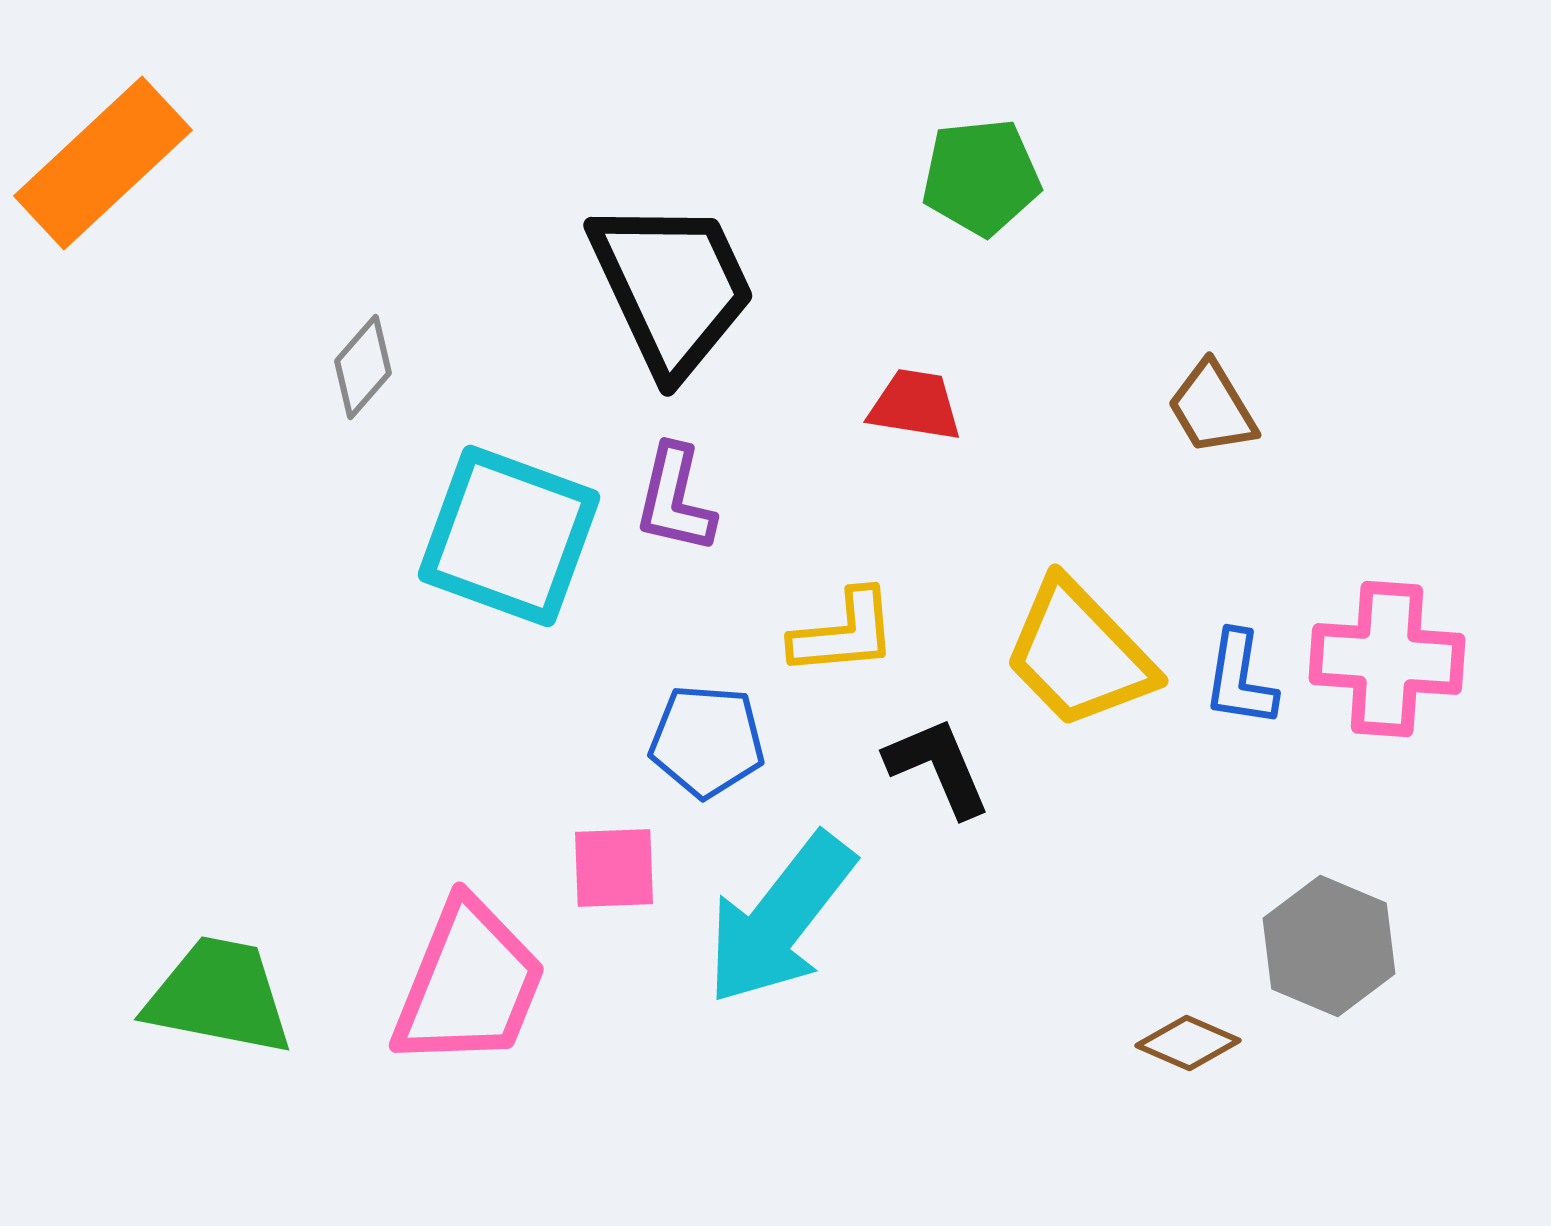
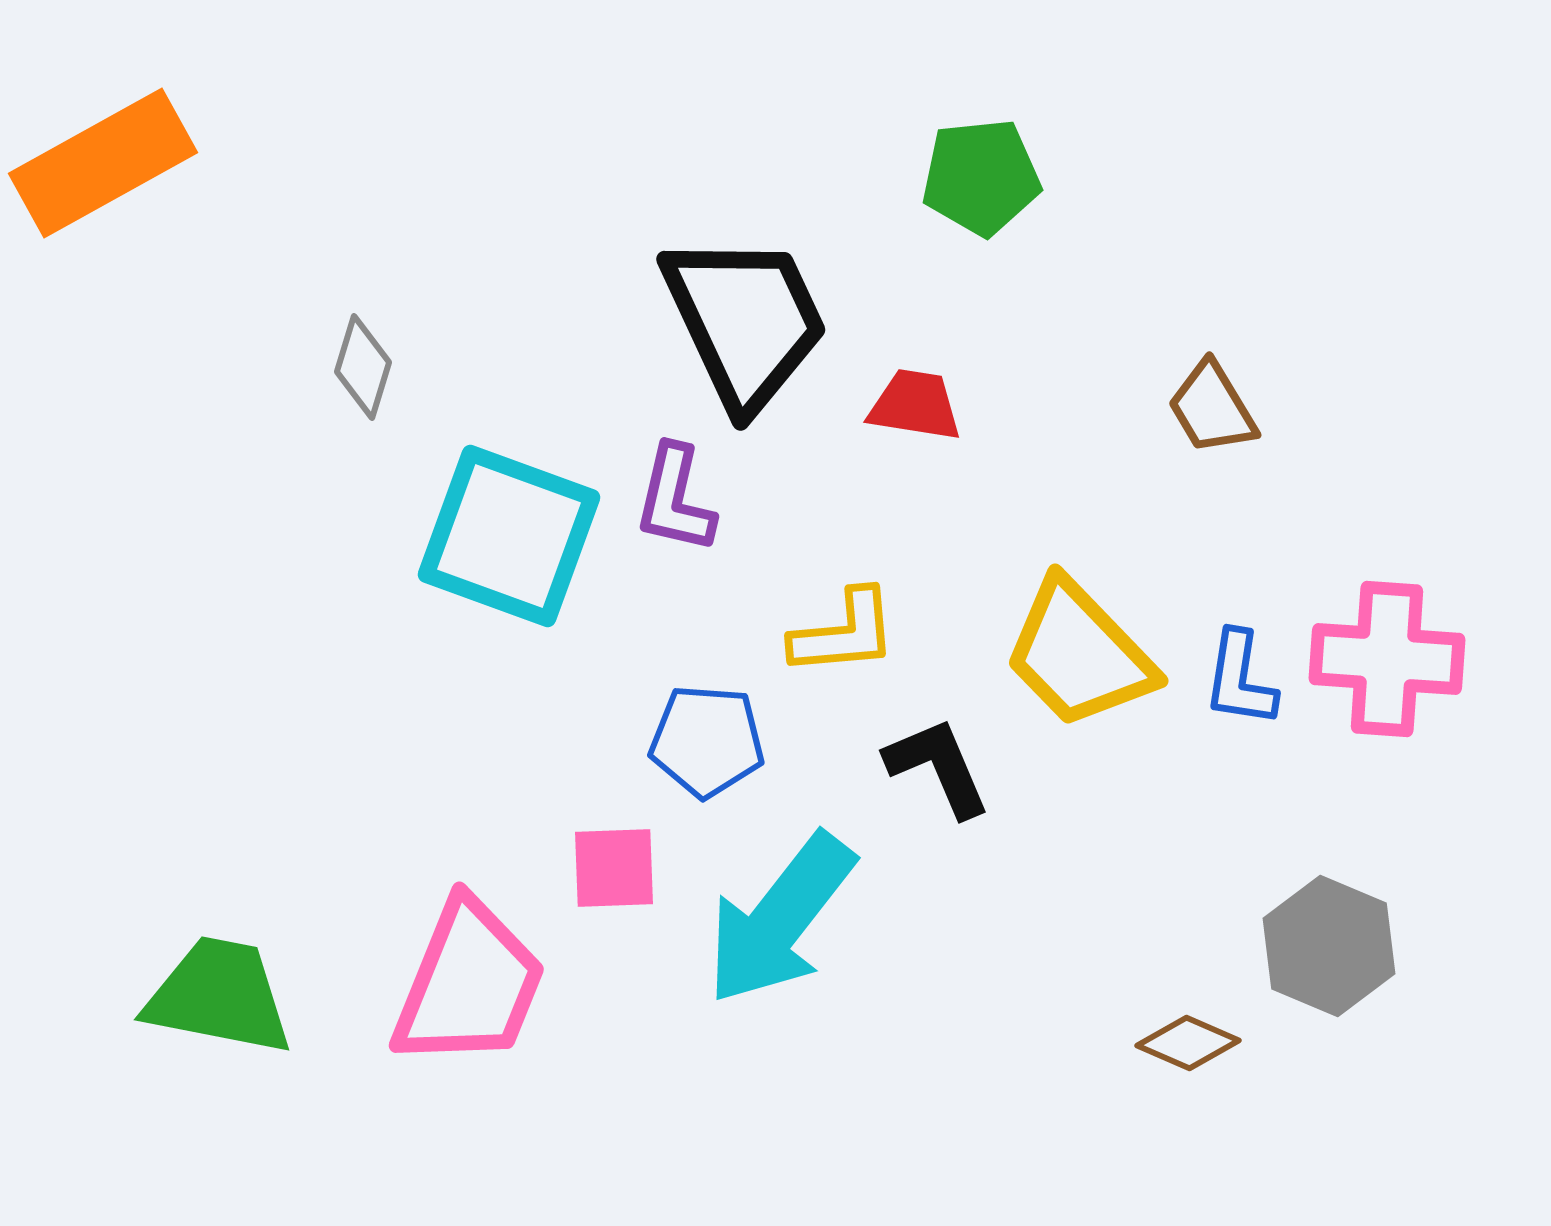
orange rectangle: rotated 14 degrees clockwise
black trapezoid: moved 73 px right, 34 px down
gray diamond: rotated 24 degrees counterclockwise
